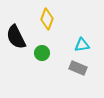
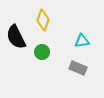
yellow diamond: moved 4 px left, 1 px down
cyan triangle: moved 4 px up
green circle: moved 1 px up
